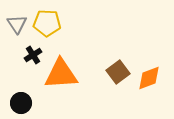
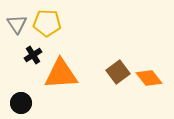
orange diamond: rotated 72 degrees clockwise
